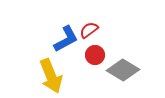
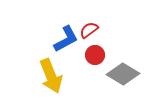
gray diamond: moved 4 px down
